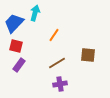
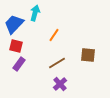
blue trapezoid: moved 1 px down
purple rectangle: moved 1 px up
purple cross: rotated 32 degrees counterclockwise
